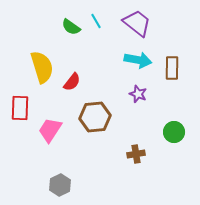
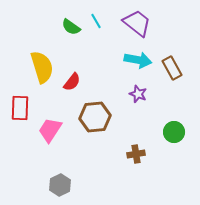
brown rectangle: rotated 30 degrees counterclockwise
